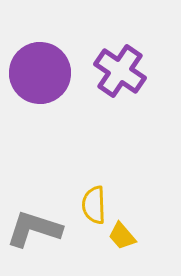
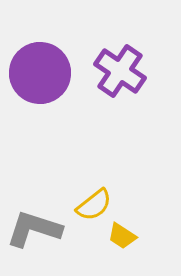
yellow semicircle: rotated 126 degrees counterclockwise
yellow trapezoid: rotated 16 degrees counterclockwise
